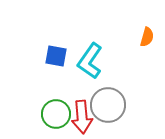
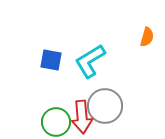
blue square: moved 5 px left, 4 px down
cyan L-shape: rotated 24 degrees clockwise
gray circle: moved 3 px left, 1 px down
green circle: moved 8 px down
